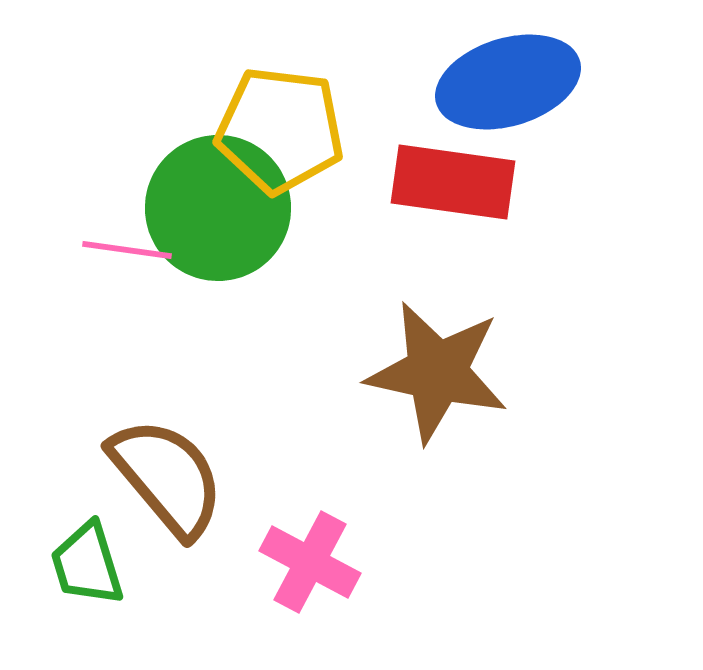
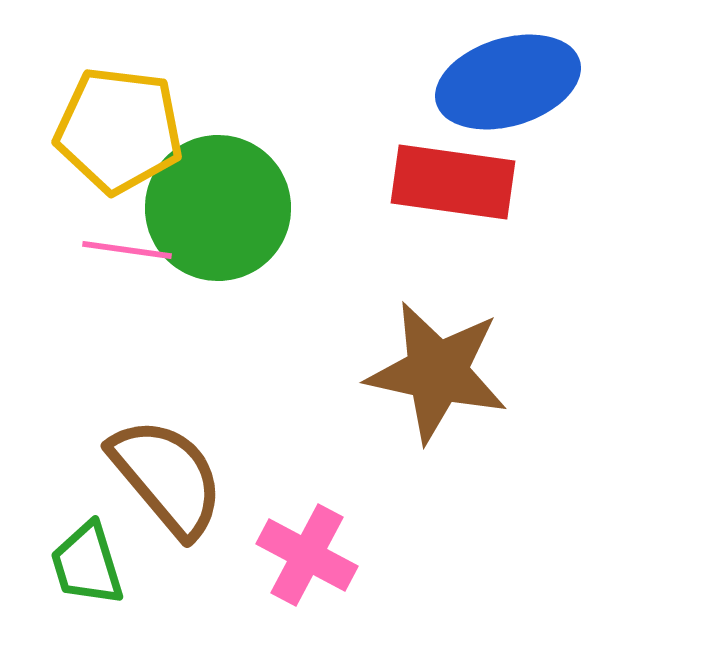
yellow pentagon: moved 161 px left
pink cross: moved 3 px left, 7 px up
